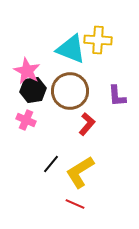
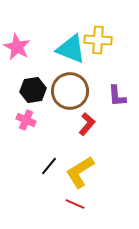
pink star: moved 10 px left, 24 px up
black line: moved 2 px left, 2 px down
